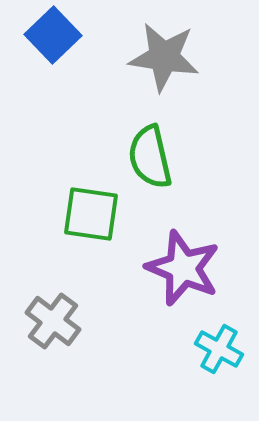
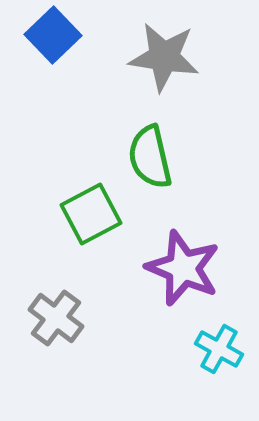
green square: rotated 36 degrees counterclockwise
gray cross: moved 3 px right, 3 px up
